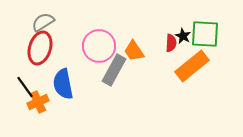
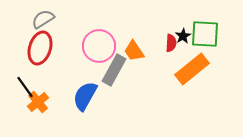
gray semicircle: moved 3 px up
black star: rotated 14 degrees clockwise
orange rectangle: moved 3 px down
blue semicircle: moved 22 px right, 12 px down; rotated 40 degrees clockwise
orange cross: rotated 15 degrees counterclockwise
